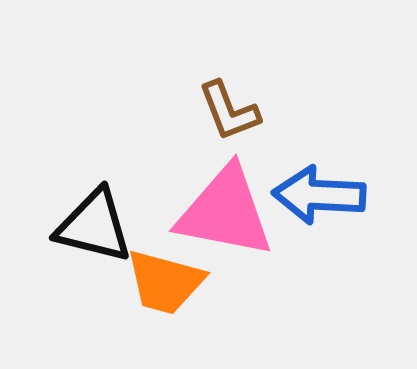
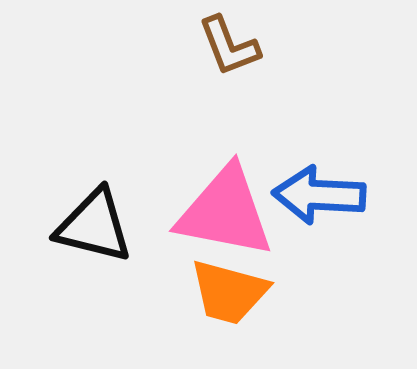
brown L-shape: moved 65 px up
orange trapezoid: moved 64 px right, 10 px down
